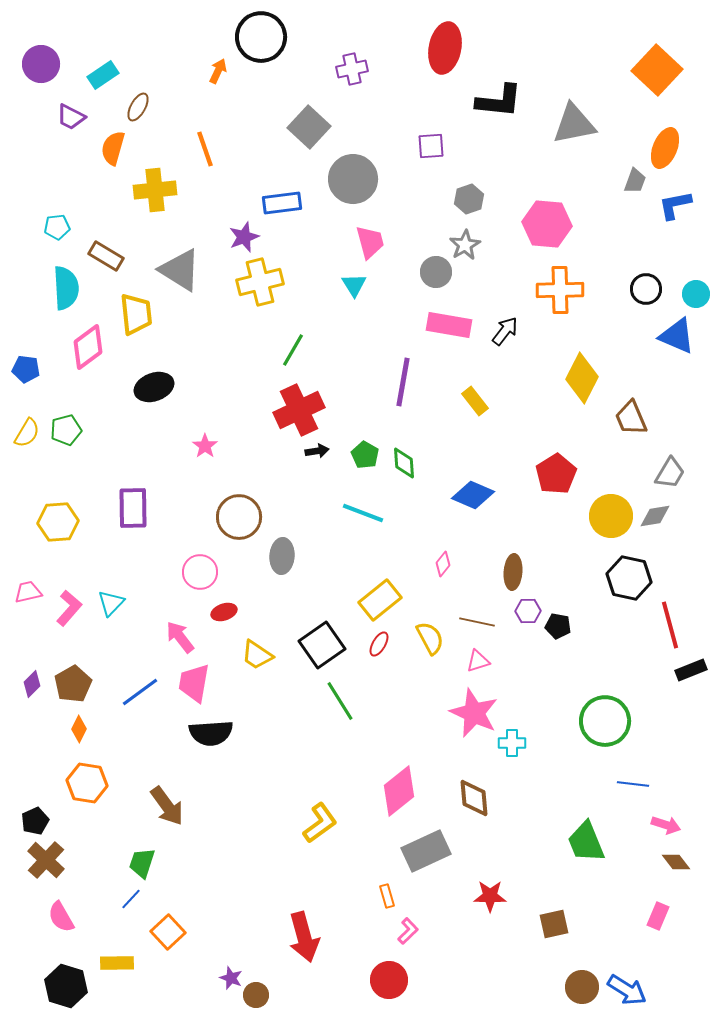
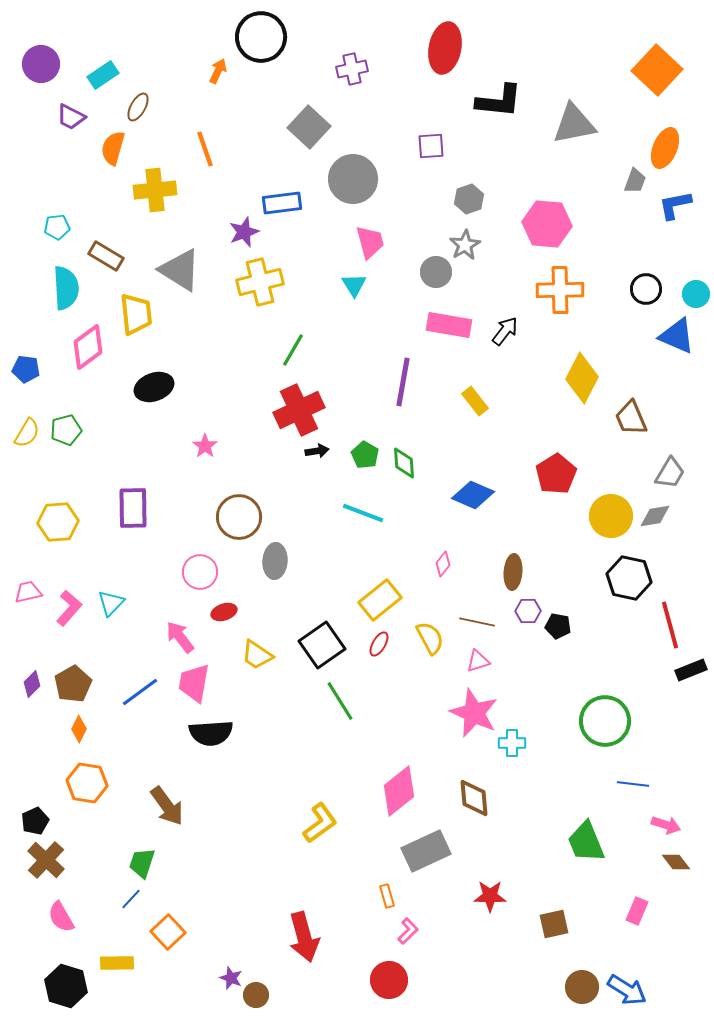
purple star at (244, 237): moved 5 px up
gray ellipse at (282, 556): moved 7 px left, 5 px down
pink rectangle at (658, 916): moved 21 px left, 5 px up
